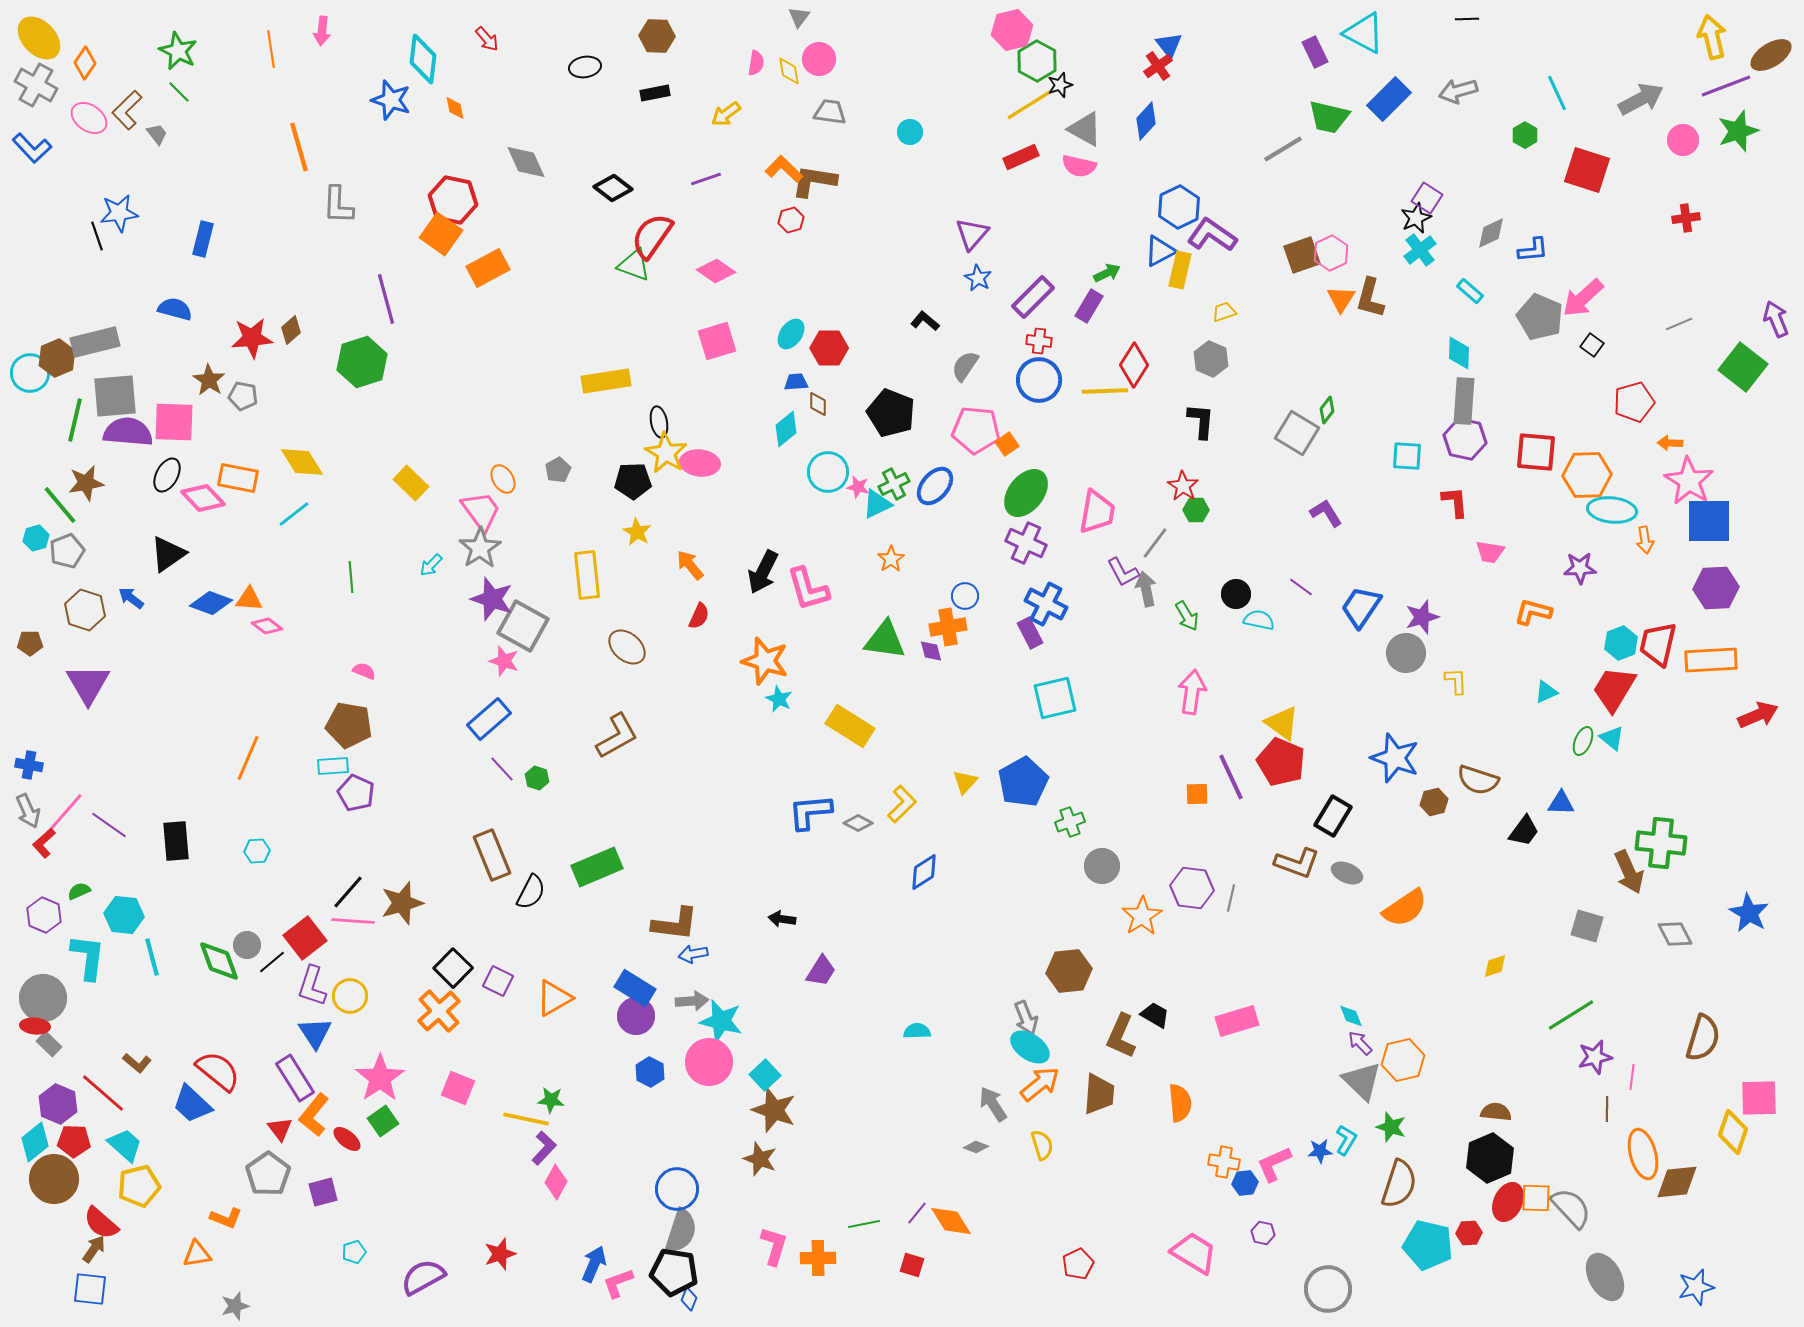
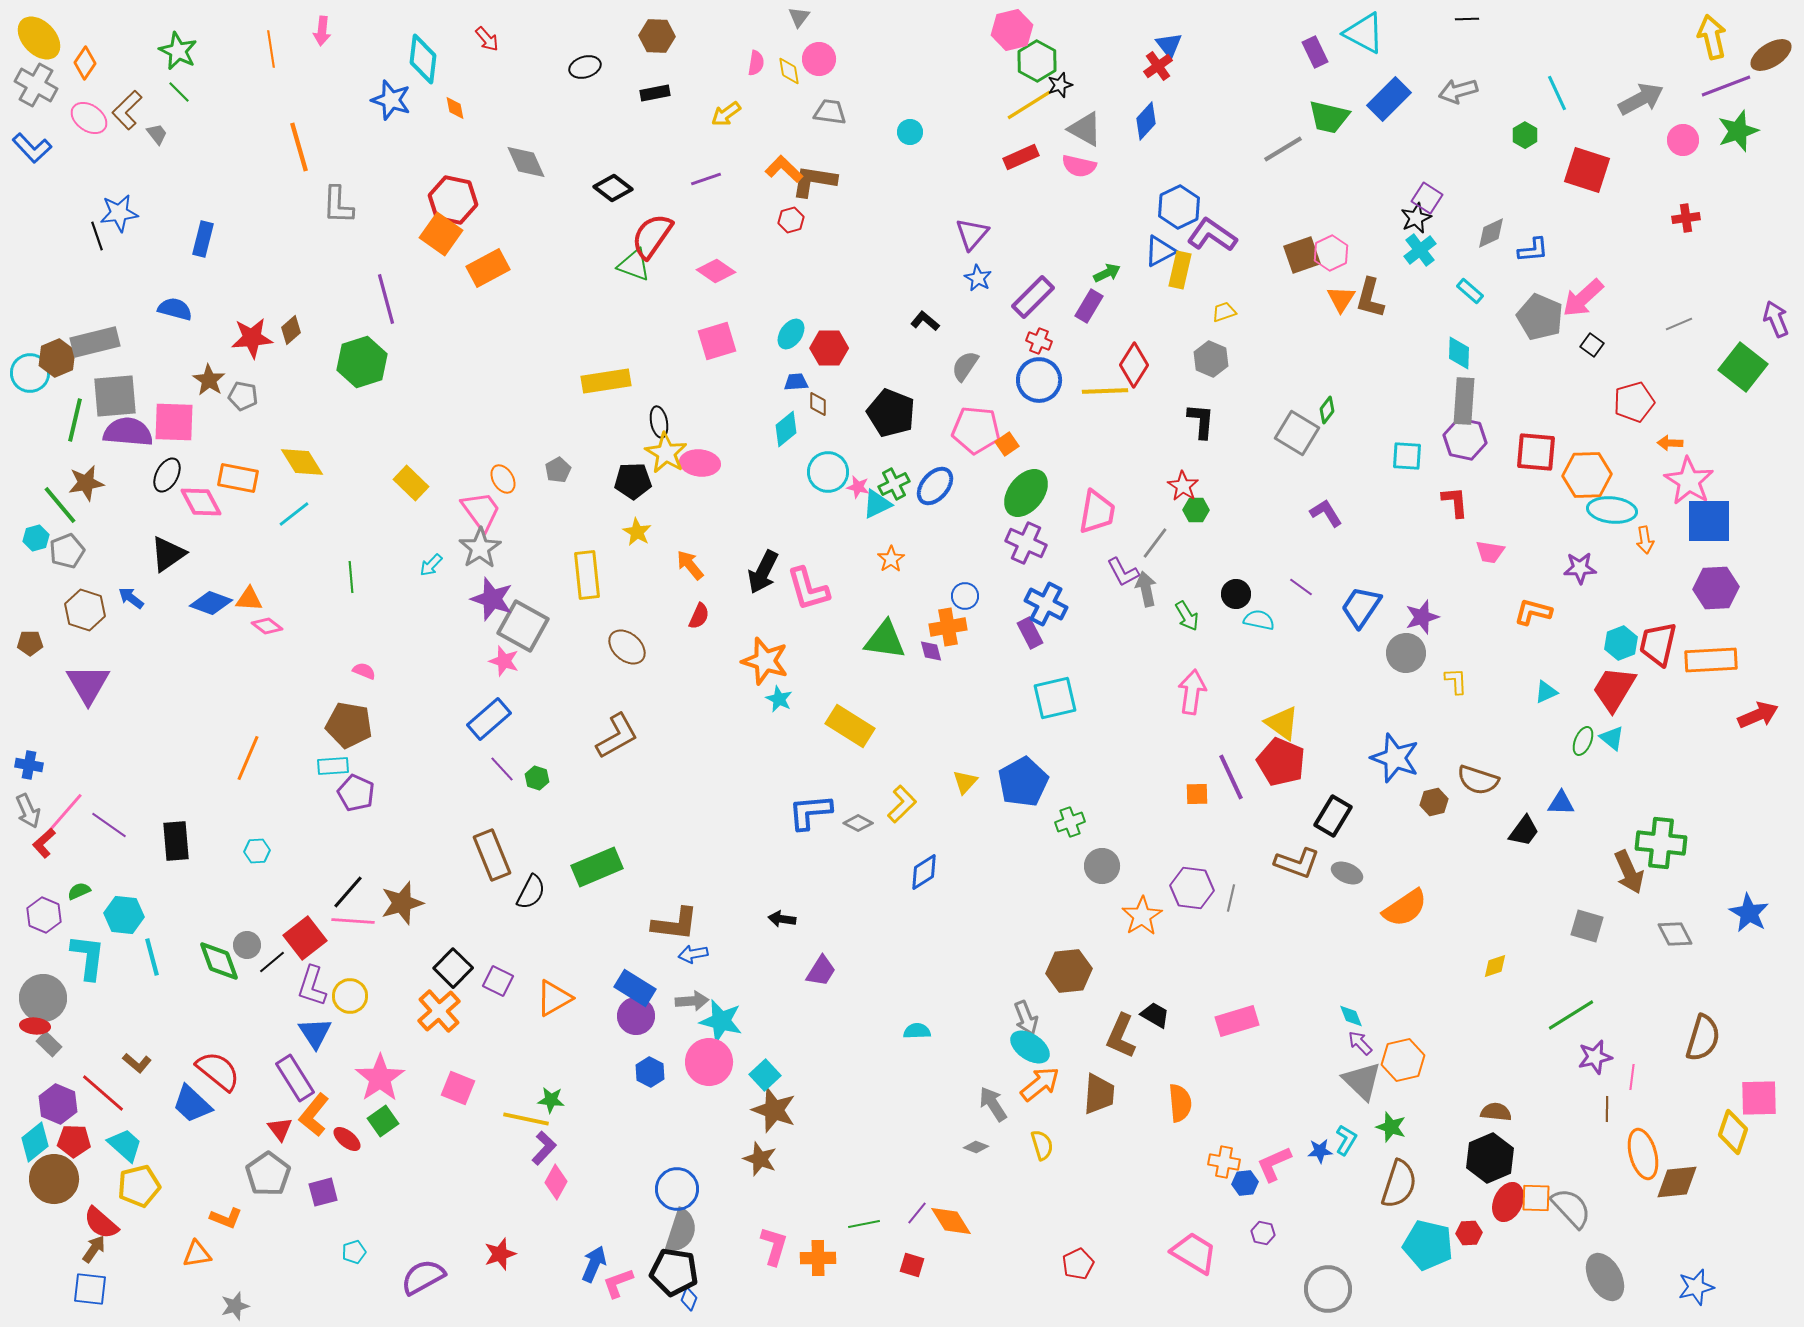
black ellipse at (585, 67): rotated 8 degrees counterclockwise
red cross at (1039, 341): rotated 15 degrees clockwise
pink diamond at (203, 498): moved 2 px left, 4 px down; rotated 15 degrees clockwise
